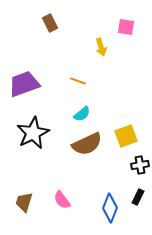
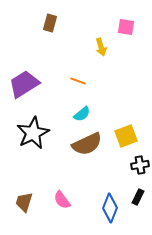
brown rectangle: rotated 42 degrees clockwise
purple trapezoid: rotated 12 degrees counterclockwise
